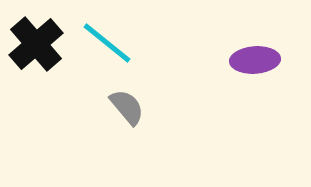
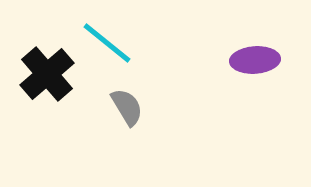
black cross: moved 11 px right, 30 px down
gray semicircle: rotated 9 degrees clockwise
